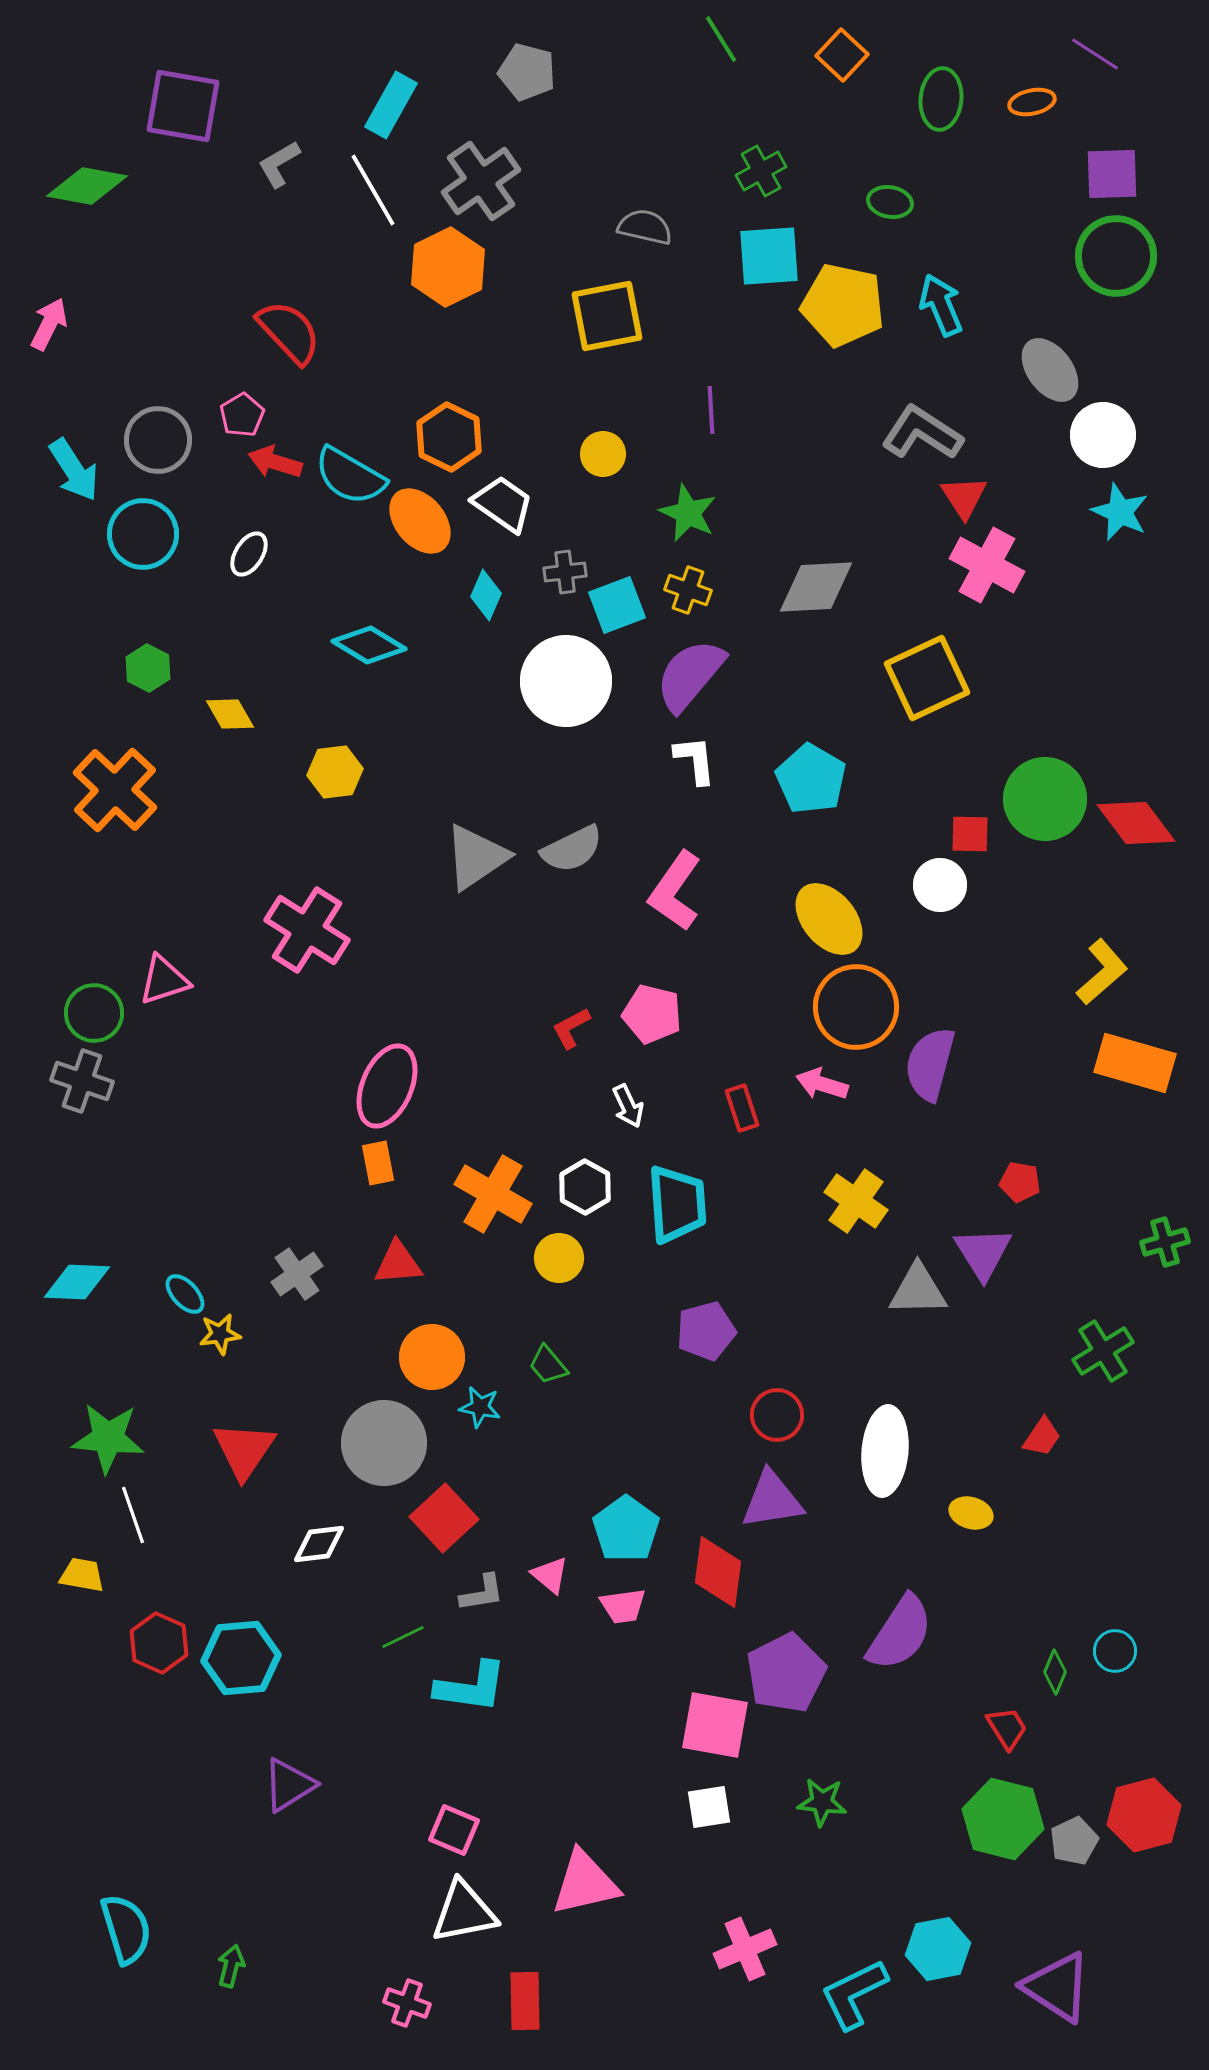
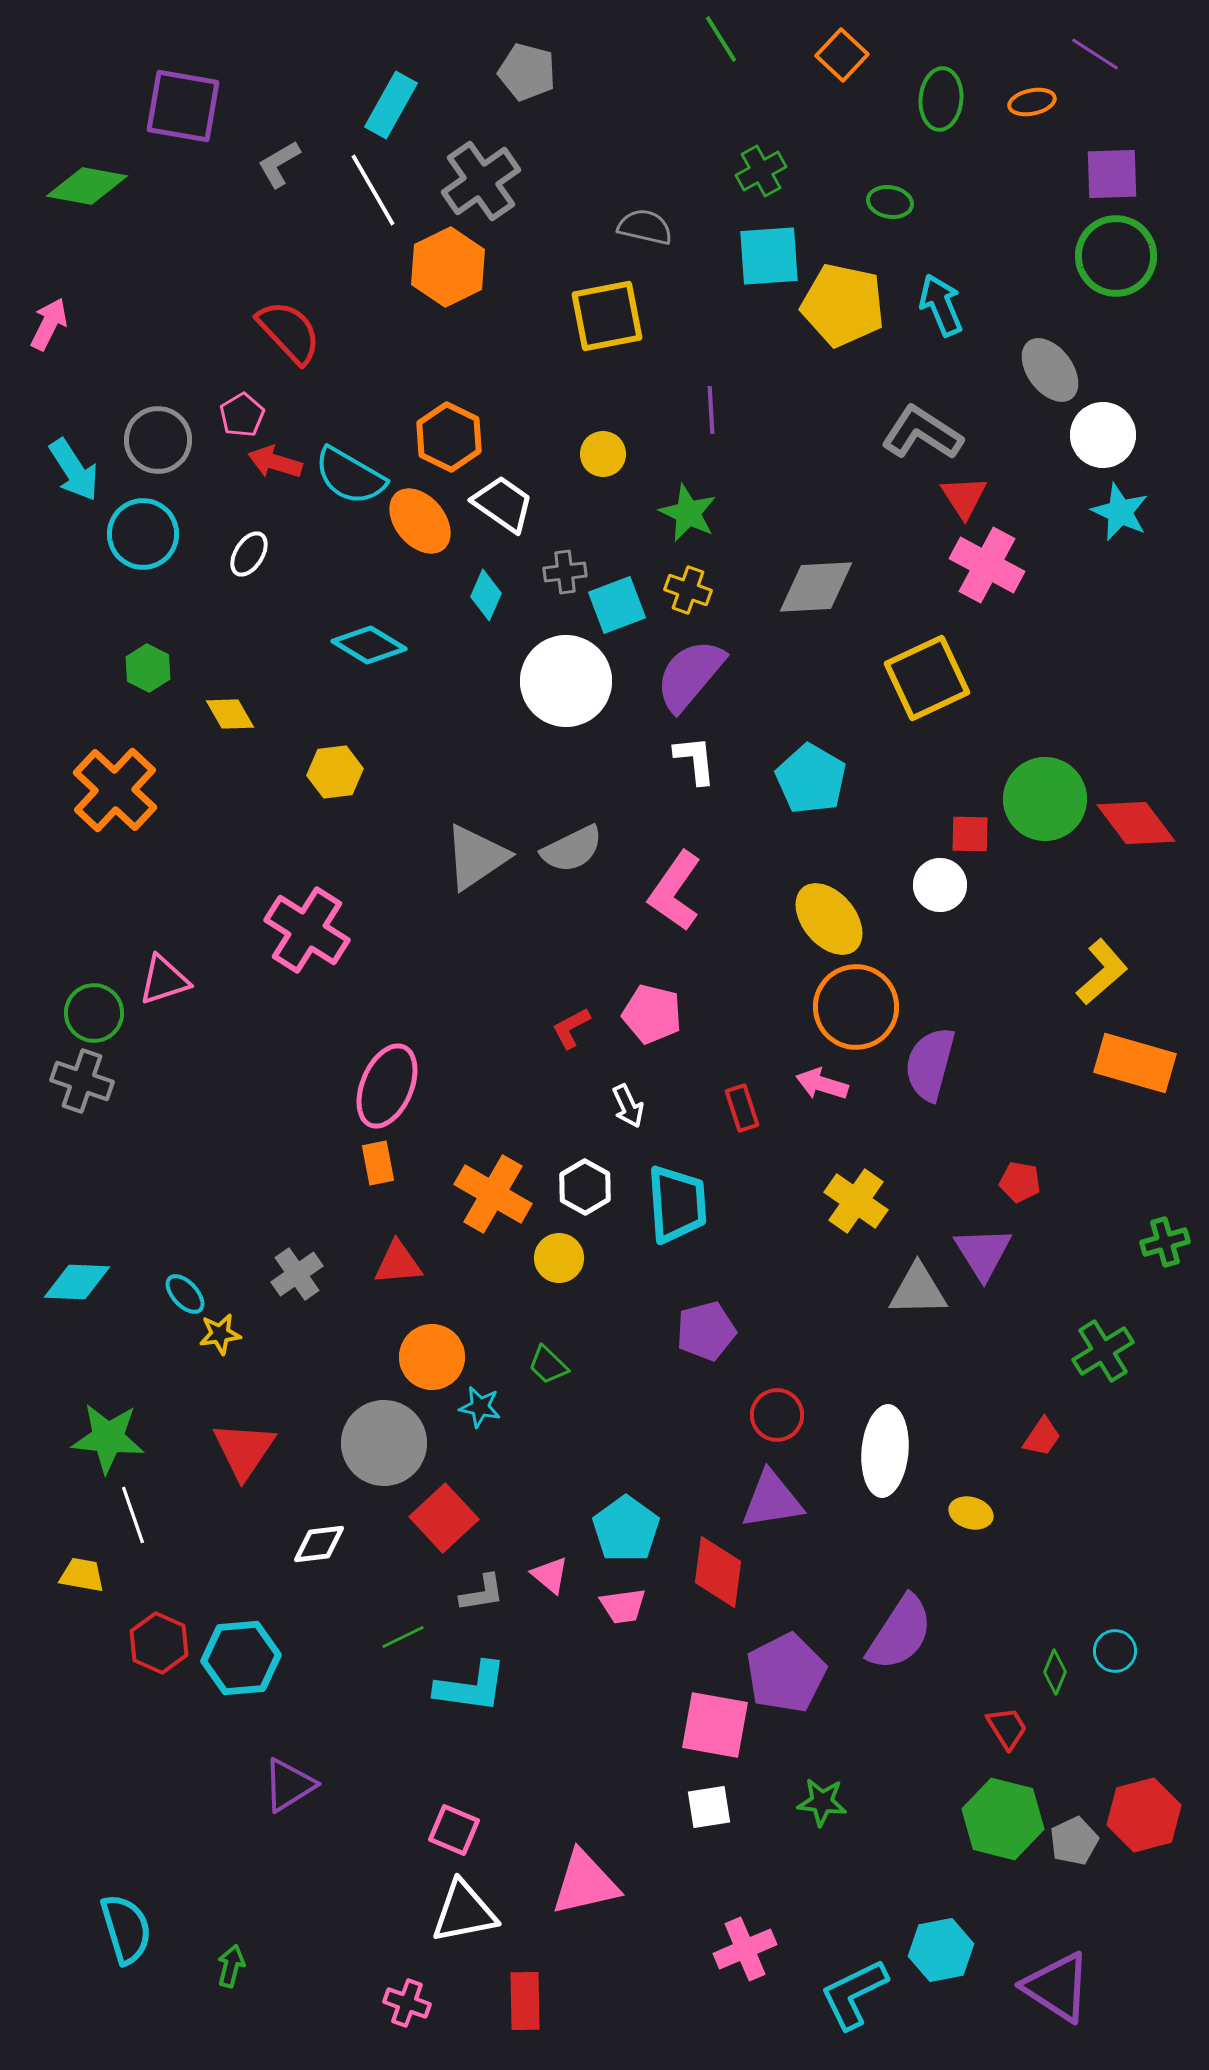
green trapezoid at (548, 1365): rotated 6 degrees counterclockwise
cyan hexagon at (938, 1949): moved 3 px right, 1 px down
